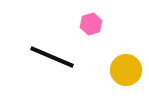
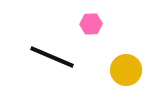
pink hexagon: rotated 15 degrees clockwise
